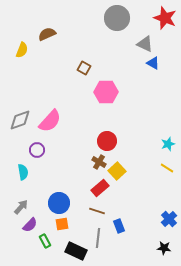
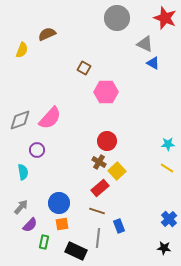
pink semicircle: moved 3 px up
cyan star: rotated 16 degrees clockwise
green rectangle: moved 1 px left, 1 px down; rotated 40 degrees clockwise
